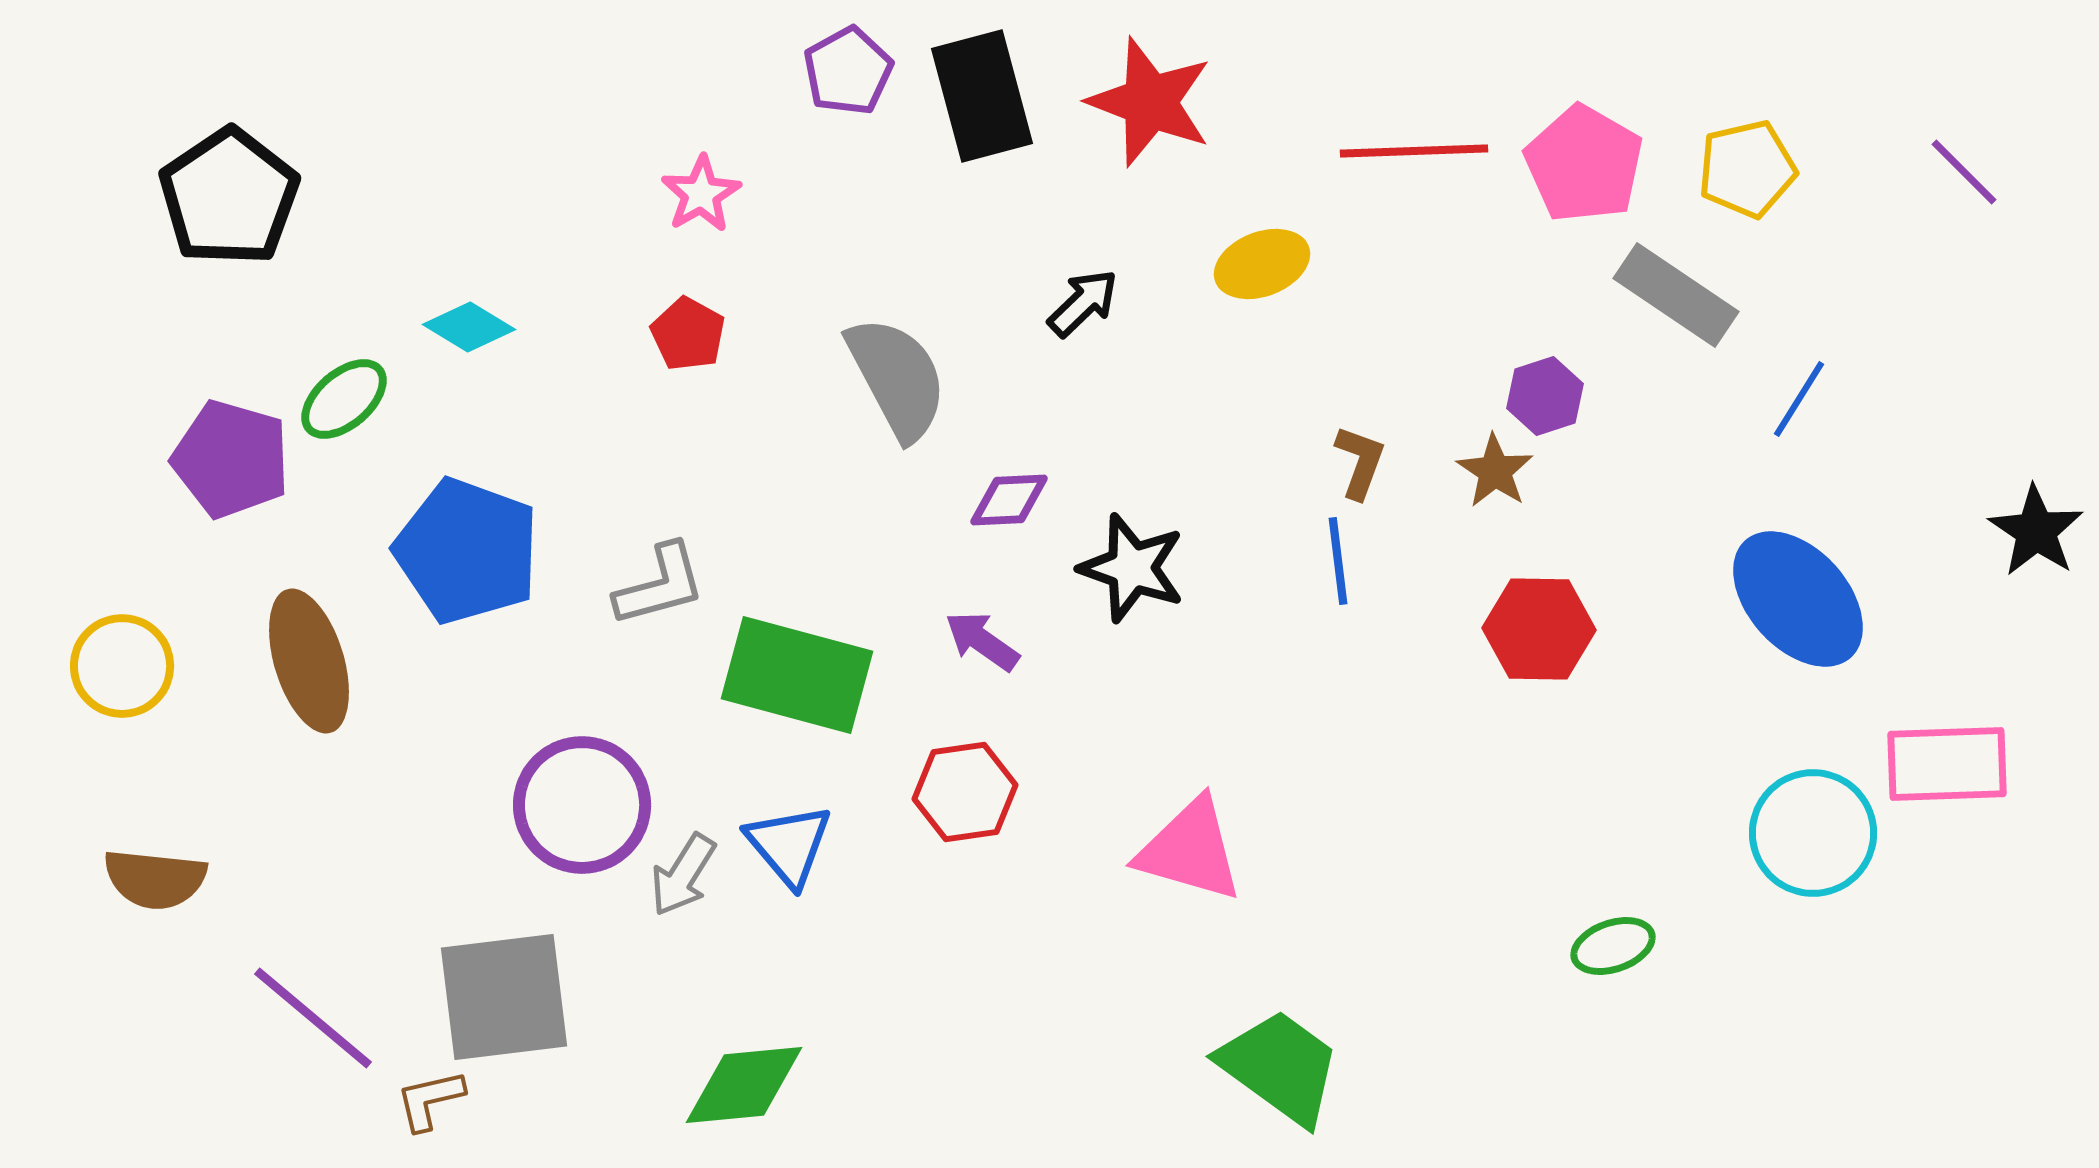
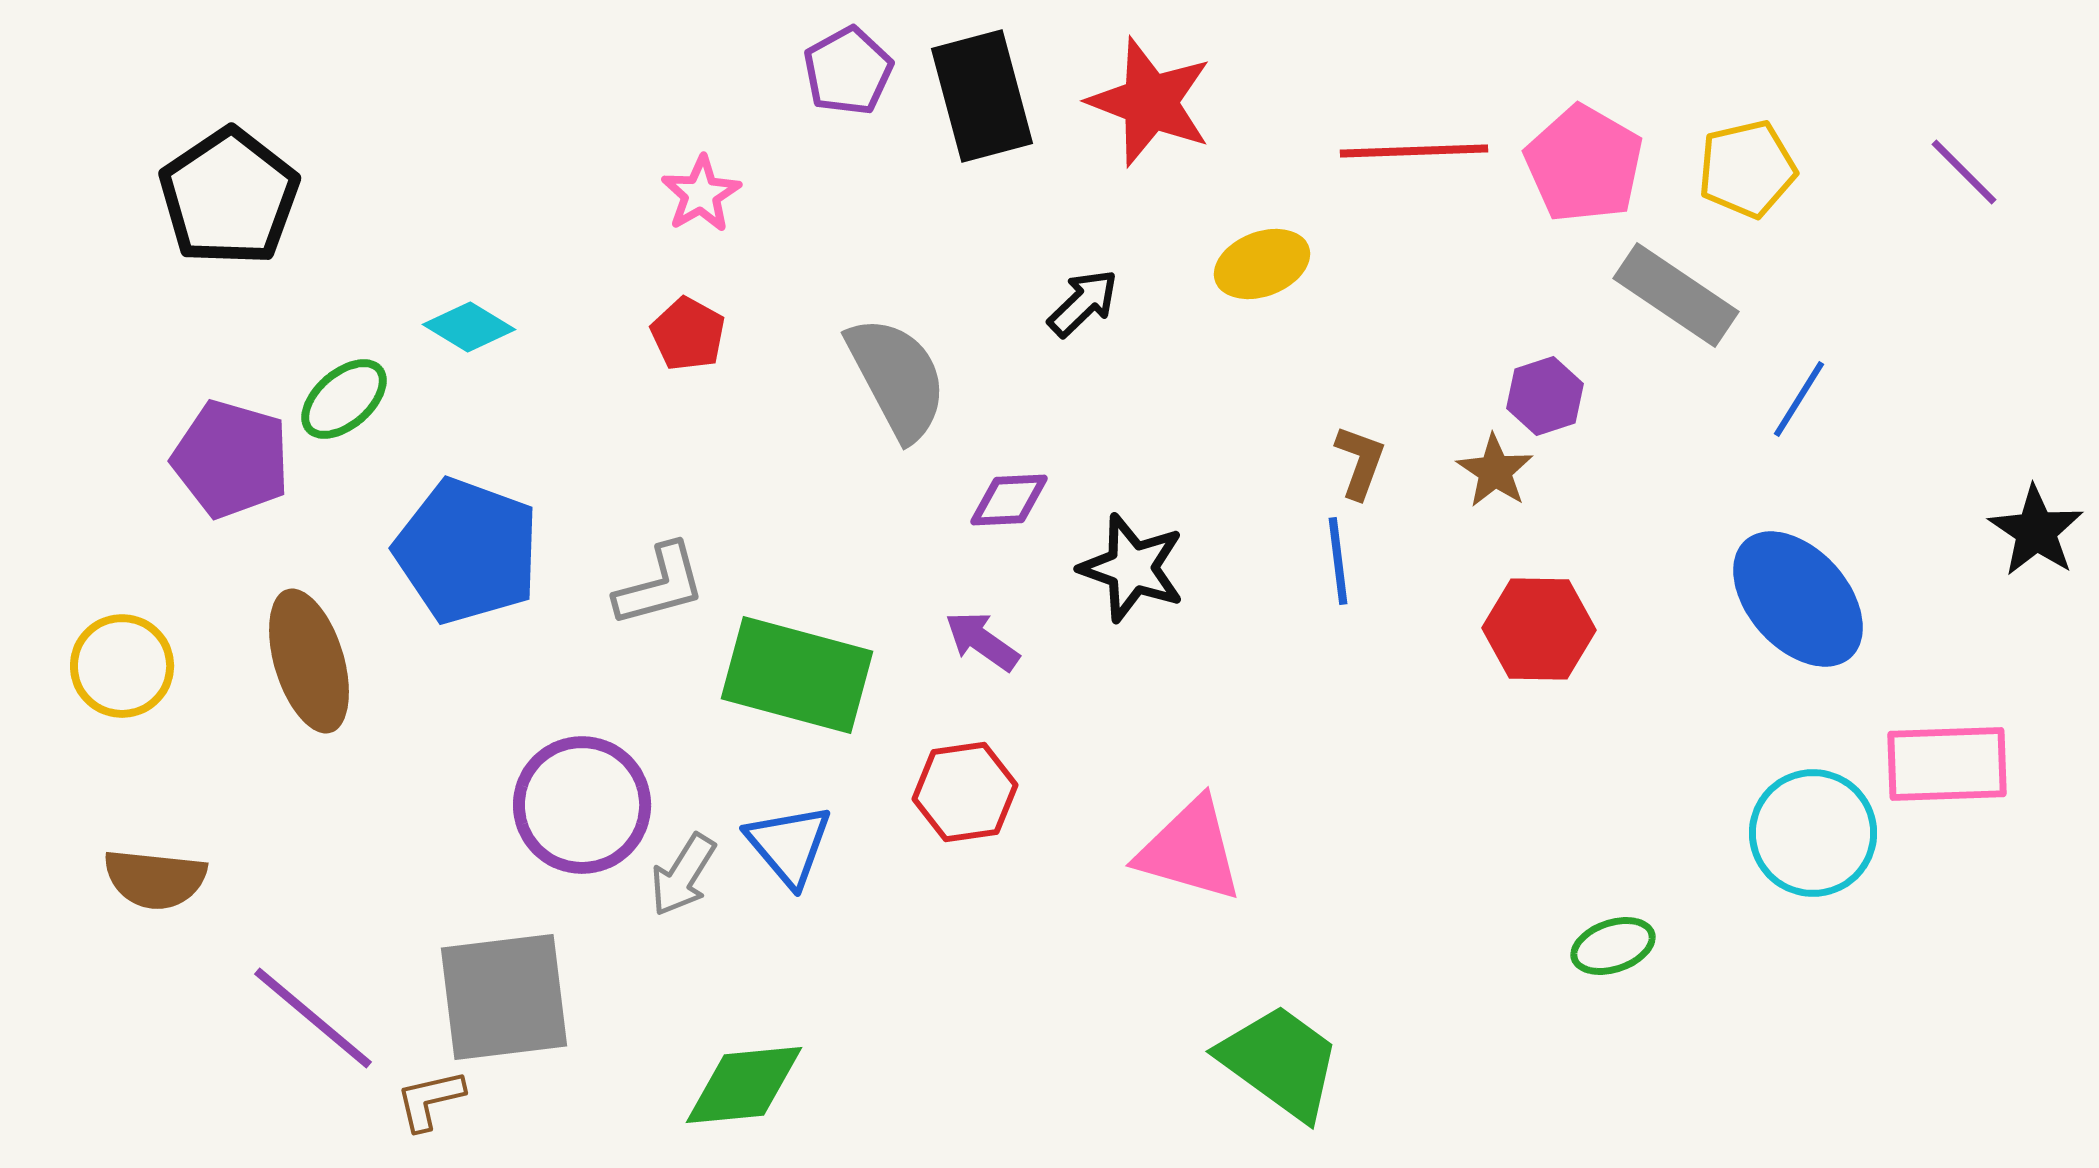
green trapezoid at (1280, 1067): moved 5 px up
